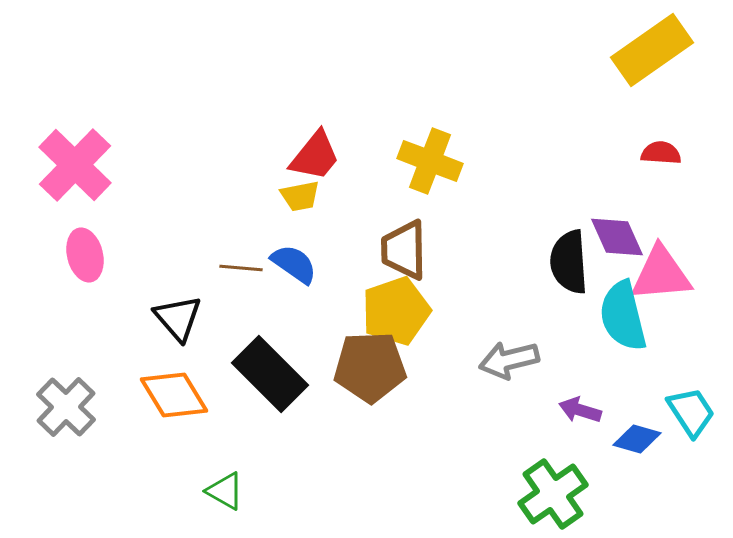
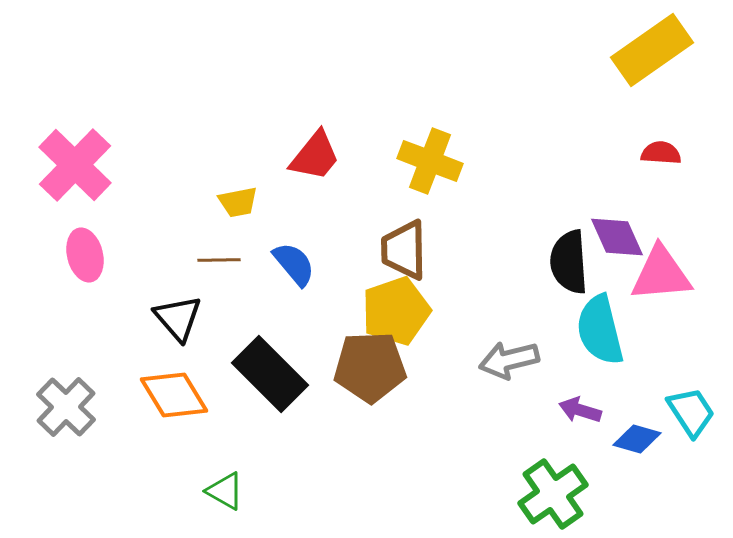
yellow trapezoid: moved 62 px left, 6 px down
blue semicircle: rotated 15 degrees clockwise
brown line: moved 22 px left, 8 px up; rotated 6 degrees counterclockwise
cyan semicircle: moved 23 px left, 14 px down
